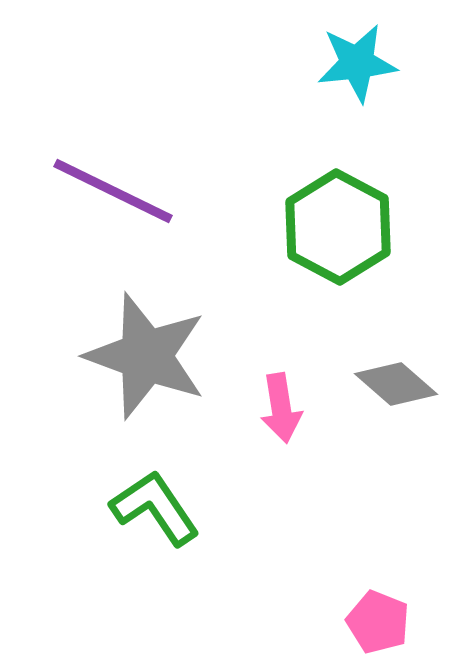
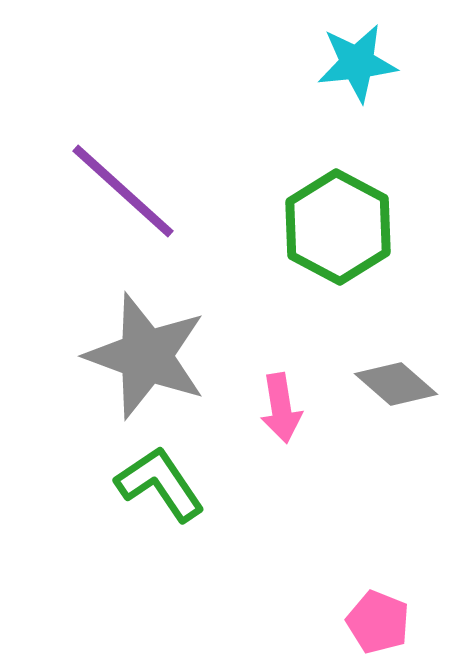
purple line: moved 10 px right; rotated 16 degrees clockwise
green L-shape: moved 5 px right, 24 px up
